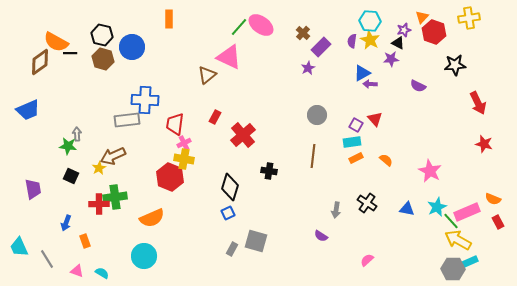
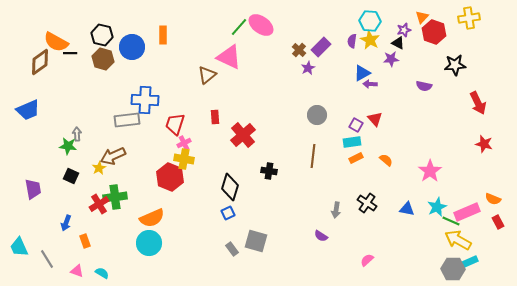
orange rectangle at (169, 19): moved 6 px left, 16 px down
brown cross at (303, 33): moved 4 px left, 17 px down
purple semicircle at (418, 86): moved 6 px right; rotated 14 degrees counterclockwise
red rectangle at (215, 117): rotated 32 degrees counterclockwise
red trapezoid at (175, 124): rotated 10 degrees clockwise
pink star at (430, 171): rotated 10 degrees clockwise
red cross at (99, 204): rotated 30 degrees counterclockwise
green line at (451, 221): rotated 24 degrees counterclockwise
gray rectangle at (232, 249): rotated 64 degrees counterclockwise
cyan circle at (144, 256): moved 5 px right, 13 px up
